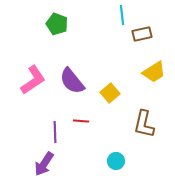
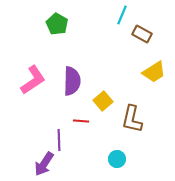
cyan line: rotated 30 degrees clockwise
green pentagon: rotated 10 degrees clockwise
brown rectangle: rotated 42 degrees clockwise
purple semicircle: rotated 140 degrees counterclockwise
yellow square: moved 7 px left, 8 px down
brown L-shape: moved 12 px left, 5 px up
purple line: moved 4 px right, 8 px down
cyan circle: moved 1 px right, 2 px up
